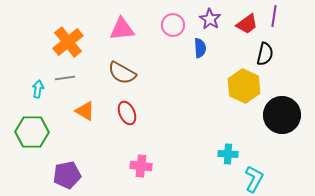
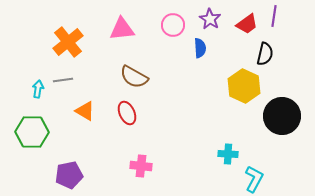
brown semicircle: moved 12 px right, 4 px down
gray line: moved 2 px left, 2 px down
black circle: moved 1 px down
purple pentagon: moved 2 px right
